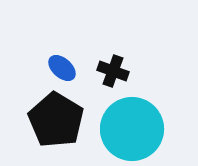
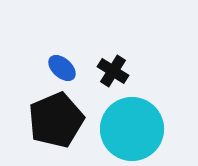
black cross: rotated 12 degrees clockwise
black pentagon: rotated 18 degrees clockwise
